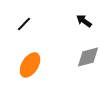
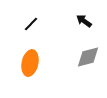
black line: moved 7 px right
orange ellipse: moved 2 px up; rotated 20 degrees counterclockwise
